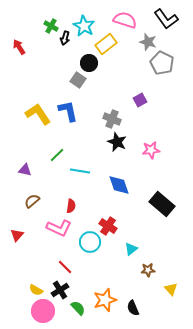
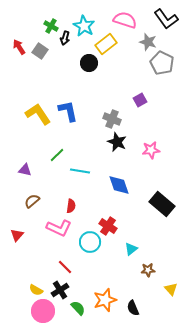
gray square: moved 38 px left, 29 px up
